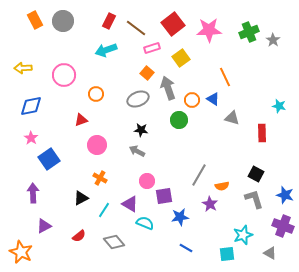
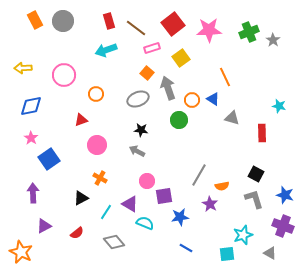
red rectangle at (109, 21): rotated 42 degrees counterclockwise
cyan line at (104, 210): moved 2 px right, 2 px down
red semicircle at (79, 236): moved 2 px left, 3 px up
